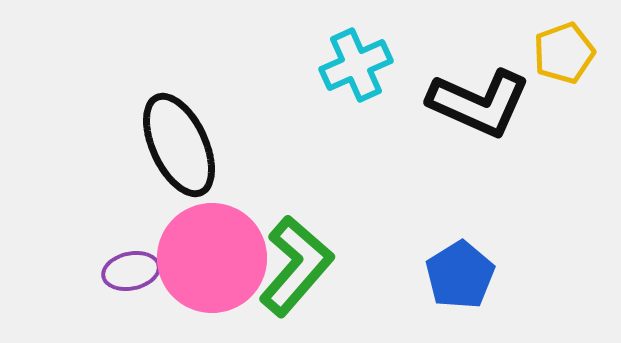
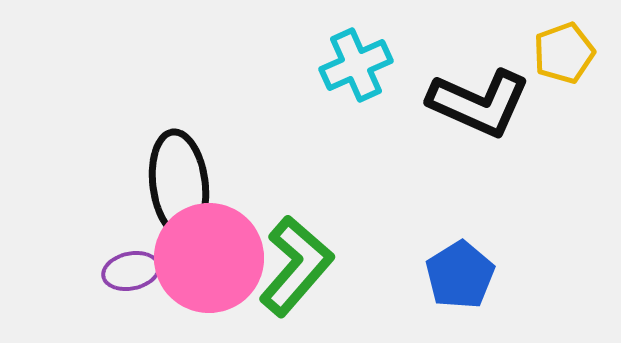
black ellipse: moved 39 px down; rotated 18 degrees clockwise
pink circle: moved 3 px left
